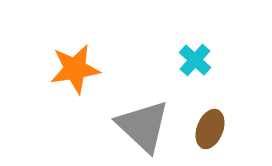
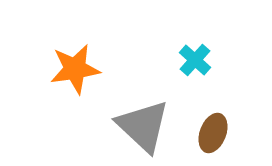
brown ellipse: moved 3 px right, 4 px down
